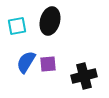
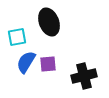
black ellipse: moved 1 px left, 1 px down; rotated 36 degrees counterclockwise
cyan square: moved 11 px down
